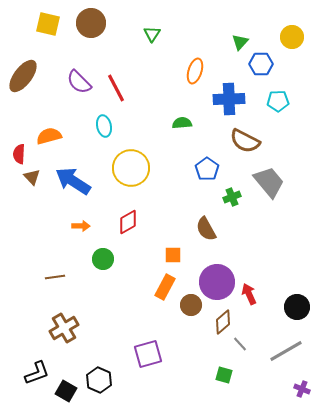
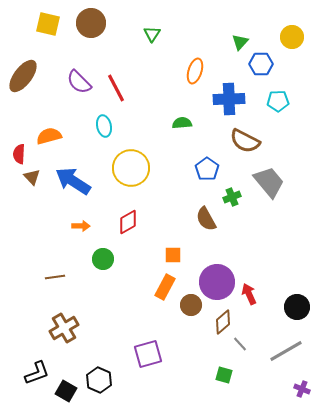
brown semicircle at (206, 229): moved 10 px up
